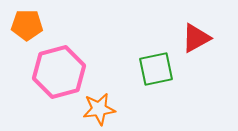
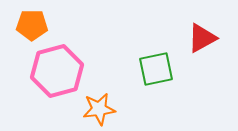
orange pentagon: moved 5 px right
red triangle: moved 6 px right
pink hexagon: moved 2 px left, 1 px up
